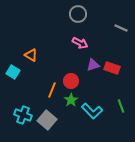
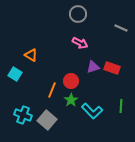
purple triangle: moved 2 px down
cyan square: moved 2 px right, 2 px down
green line: rotated 24 degrees clockwise
